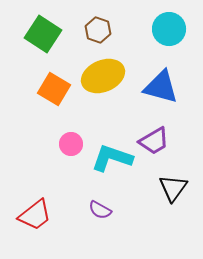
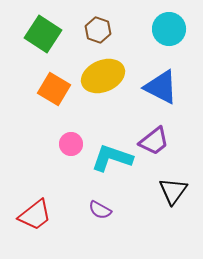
blue triangle: rotated 12 degrees clockwise
purple trapezoid: rotated 8 degrees counterclockwise
black triangle: moved 3 px down
